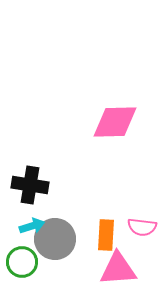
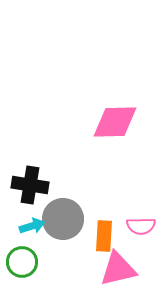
pink semicircle: moved 1 px left, 1 px up; rotated 8 degrees counterclockwise
orange rectangle: moved 2 px left, 1 px down
gray circle: moved 8 px right, 20 px up
pink triangle: rotated 9 degrees counterclockwise
